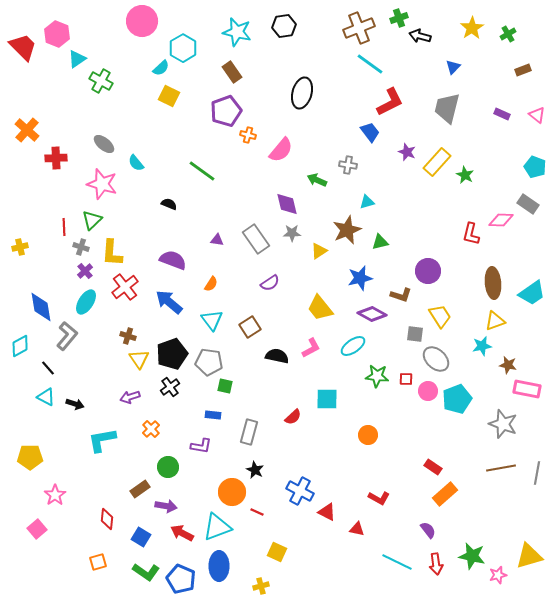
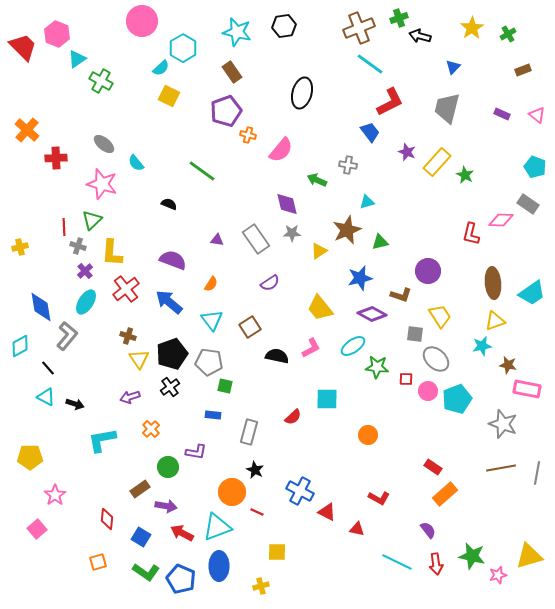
gray cross at (81, 247): moved 3 px left, 1 px up
red cross at (125, 287): moved 1 px right, 2 px down
green star at (377, 376): moved 9 px up
purple L-shape at (201, 446): moved 5 px left, 6 px down
yellow square at (277, 552): rotated 24 degrees counterclockwise
